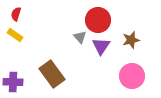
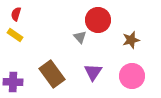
purple triangle: moved 8 px left, 26 px down
